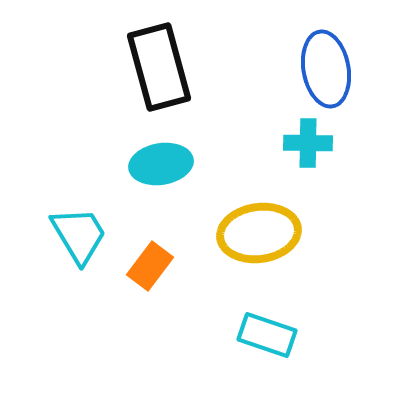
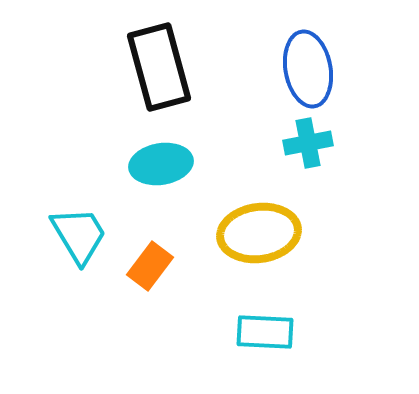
blue ellipse: moved 18 px left
cyan cross: rotated 12 degrees counterclockwise
cyan rectangle: moved 2 px left, 3 px up; rotated 16 degrees counterclockwise
